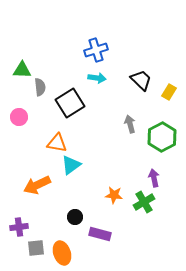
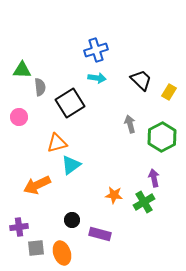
orange triangle: rotated 25 degrees counterclockwise
black circle: moved 3 px left, 3 px down
